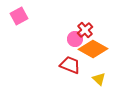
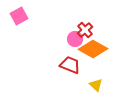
yellow triangle: moved 3 px left, 6 px down
